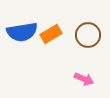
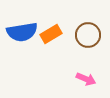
pink arrow: moved 2 px right
